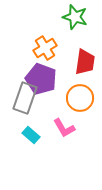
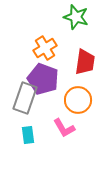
green star: moved 1 px right
purple pentagon: moved 2 px right
orange circle: moved 2 px left, 2 px down
cyan rectangle: moved 3 px left; rotated 42 degrees clockwise
